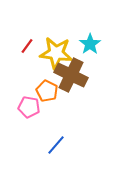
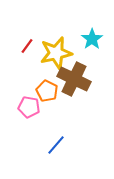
cyan star: moved 2 px right, 5 px up
yellow star: rotated 20 degrees counterclockwise
brown cross: moved 3 px right, 4 px down
